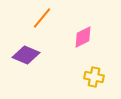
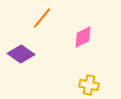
purple diamond: moved 5 px left, 1 px up; rotated 12 degrees clockwise
yellow cross: moved 5 px left, 8 px down
